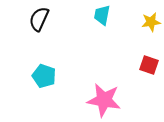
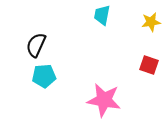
black semicircle: moved 3 px left, 26 px down
cyan pentagon: rotated 25 degrees counterclockwise
